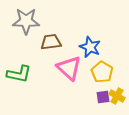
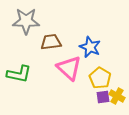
yellow pentagon: moved 2 px left, 6 px down
